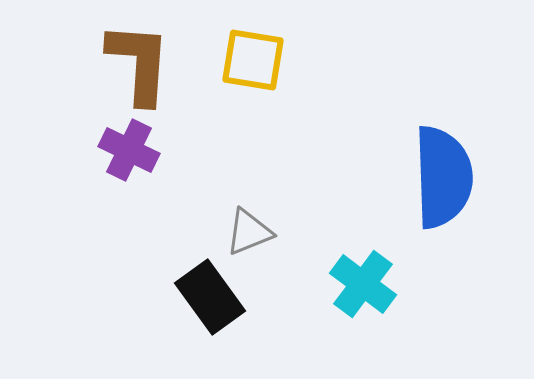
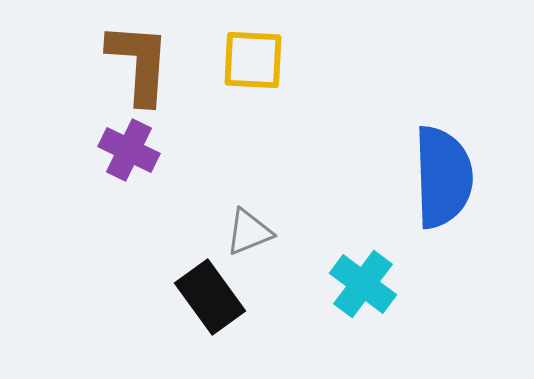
yellow square: rotated 6 degrees counterclockwise
